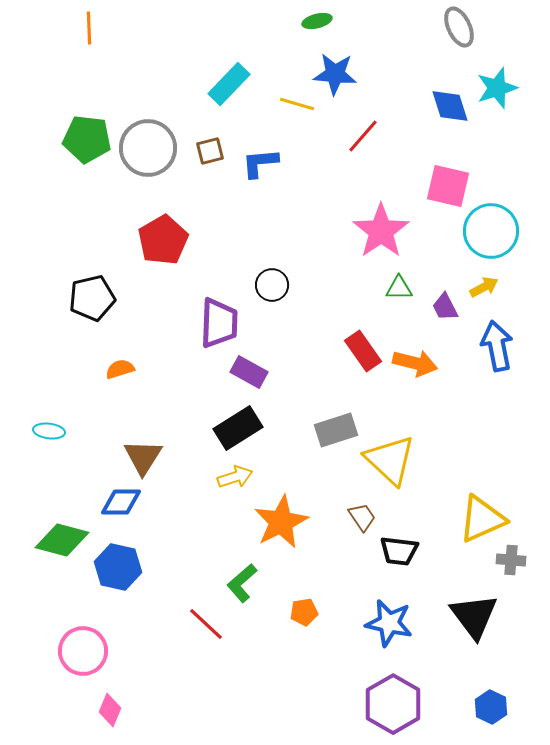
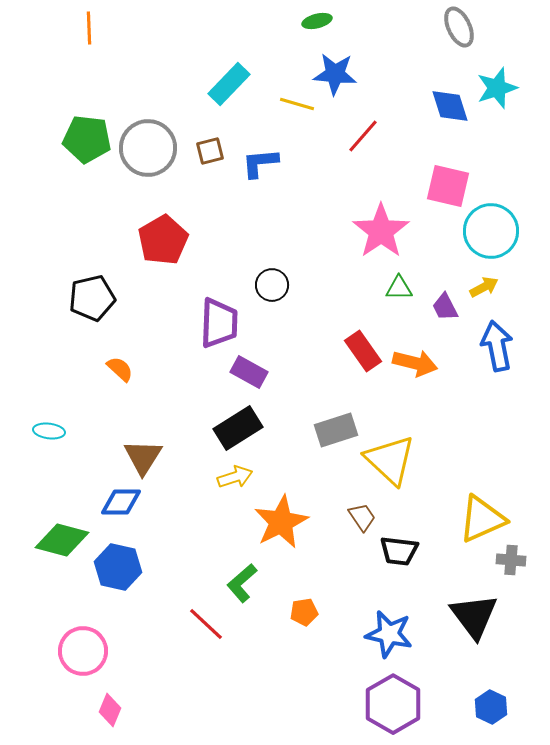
orange semicircle at (120, 369): rotated 60 degrees clockwise
blue star at (389, 623): moved 11 px down
